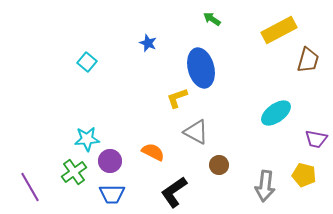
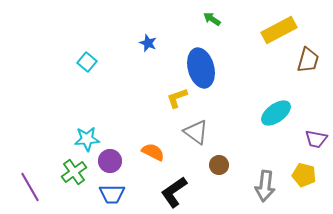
gray triangle: rotated 8 degrees clockwise
